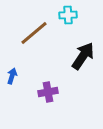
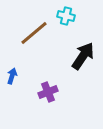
cyan cross: moved 2 px left, 1 px down; rotated 18 degrees clockwise
purple cross: rotated 12 degrees counterclockwise
